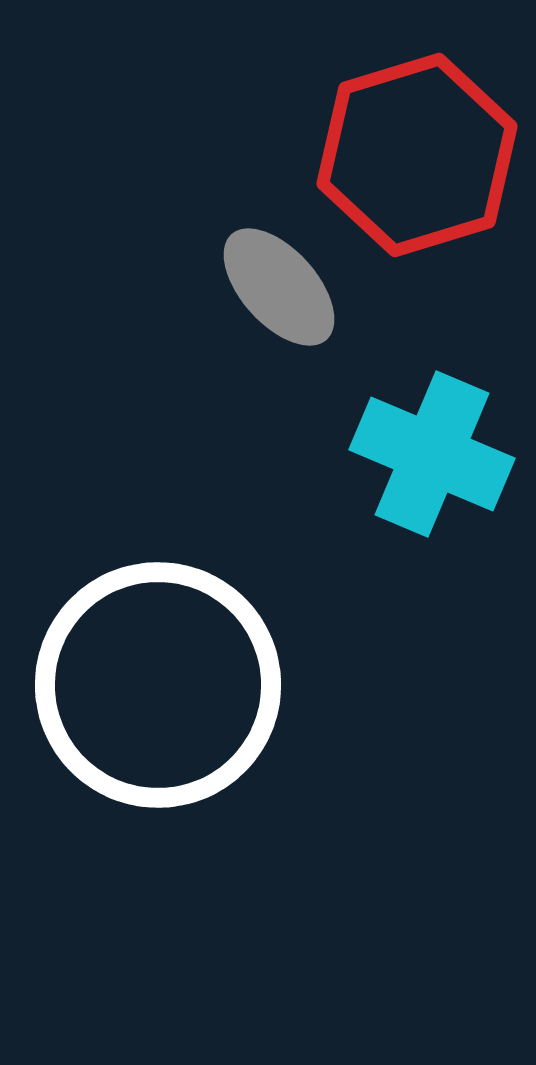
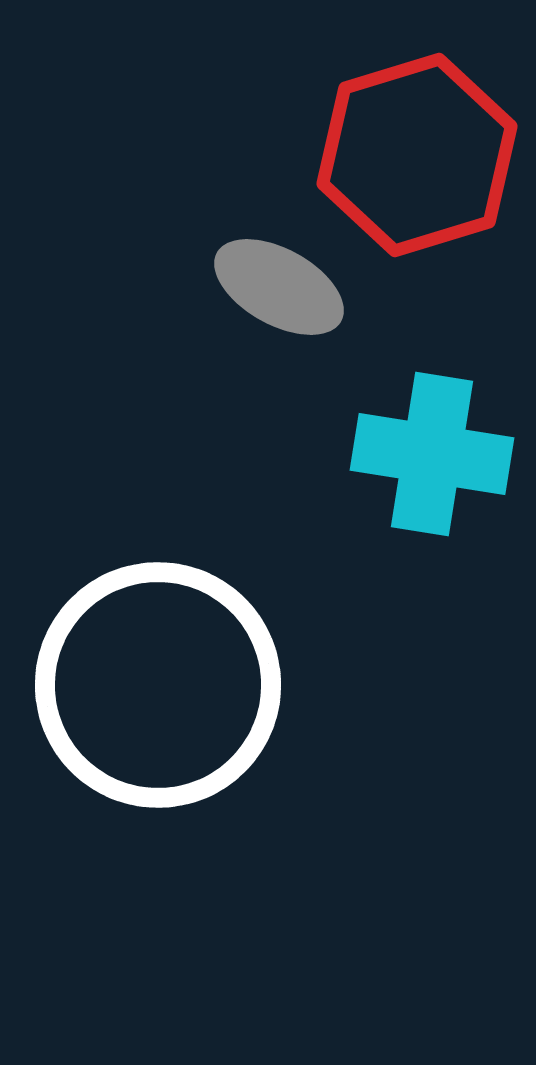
gray ellipse: rotated 19 degrees counterclockwise
cyan cross: rotated 14 degrees counterclockwise
